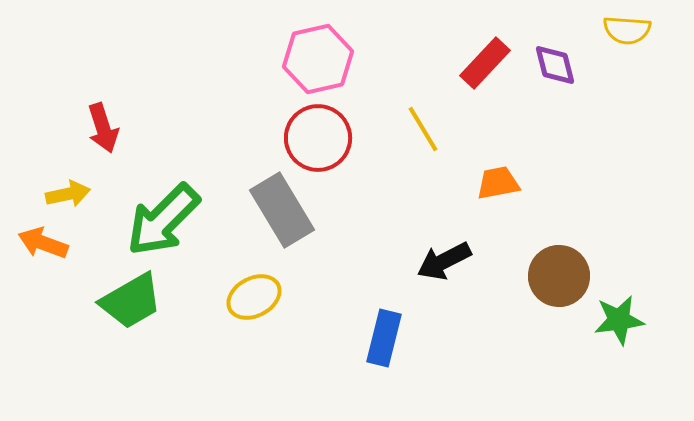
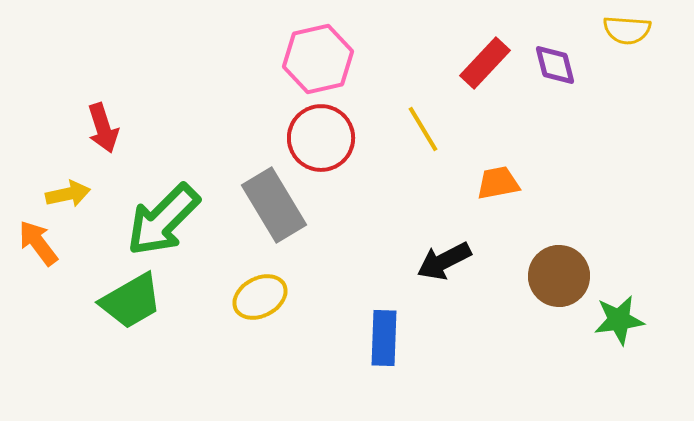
red circle: moved 3 px right
gray rectangle: moved 8 px left, 5 px up
orange arrow: moved 5 px left; rotated 33 degrees clockwise
yellow ellipse: moved 6 px right
blue rectangle: rotated 12 degrees counterclockwise
